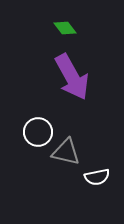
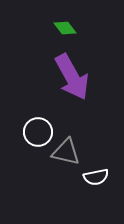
white semicircle: moved 1 px left
